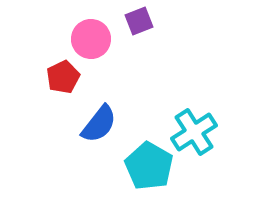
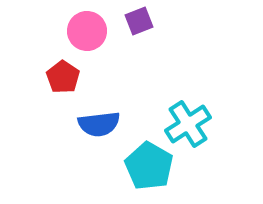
pink circle: moved 4 px left, 8 px up
red pentagon: rotated 12 degrees counterclockwise
blue semicircle: rotated 45 degrees clockwise
cyan cross: moved 6 px left, 8 px up
